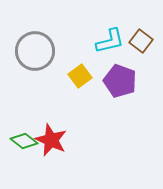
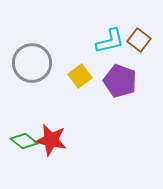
brown square: moved 2 px left, 1 px up
gray circle: moved 3 px left, 12 px down
red star: rotated 12 degrees counterclockwise
